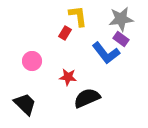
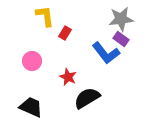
yellow L-shape: moved 33 px left
red star: rotated 18 degrees clockwise
black semicircle: rotated 8 degrees counterclockwise
black trapezoid: moved 6 px right, 3 px down; rotated 20 degrees counterclockwise
